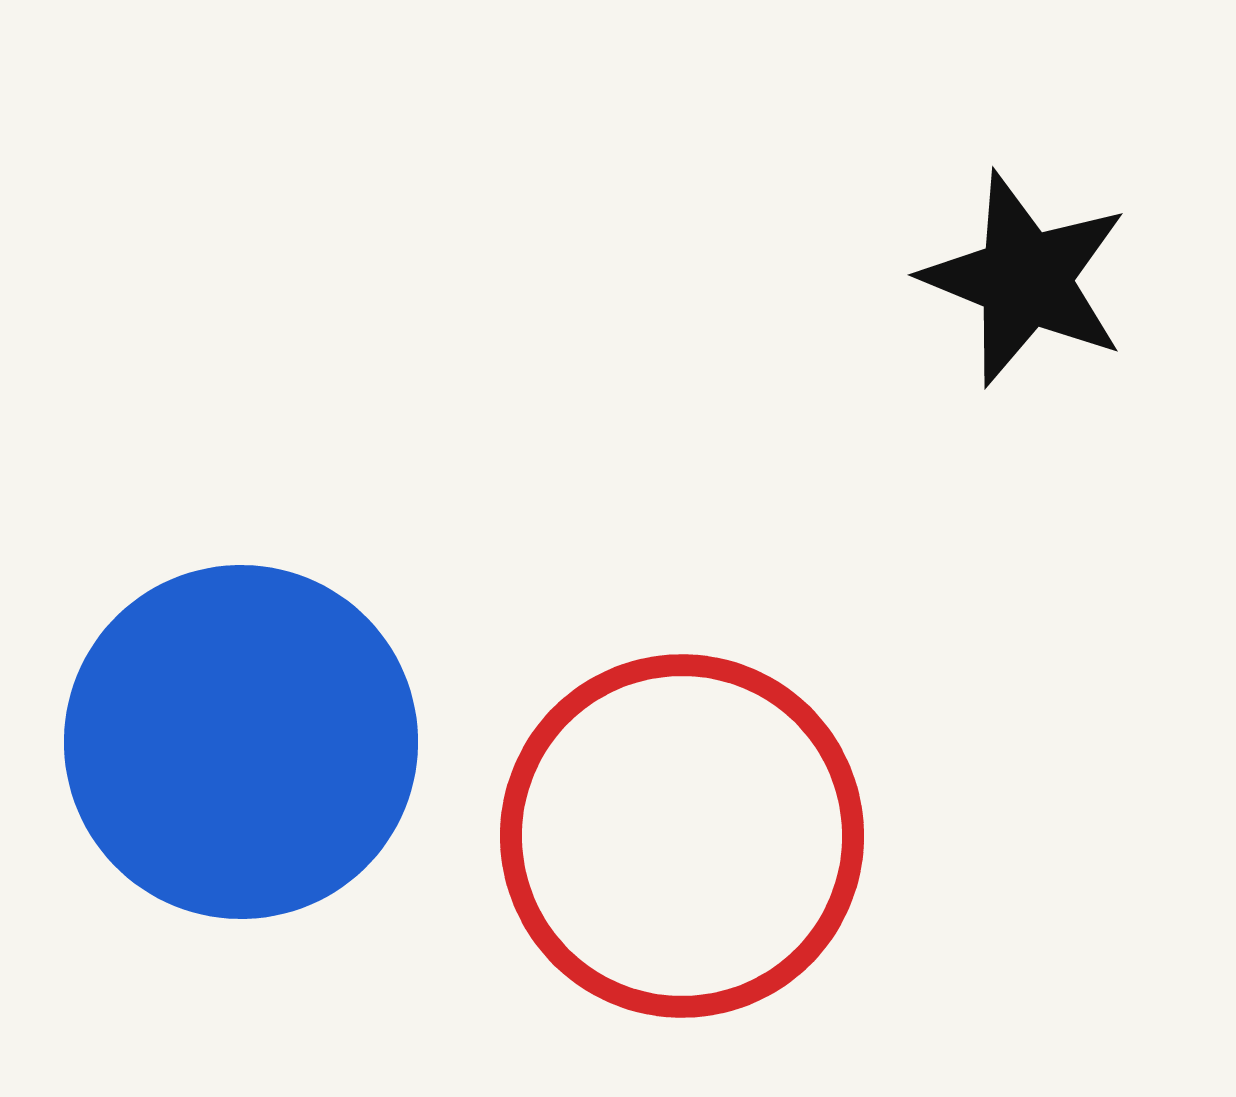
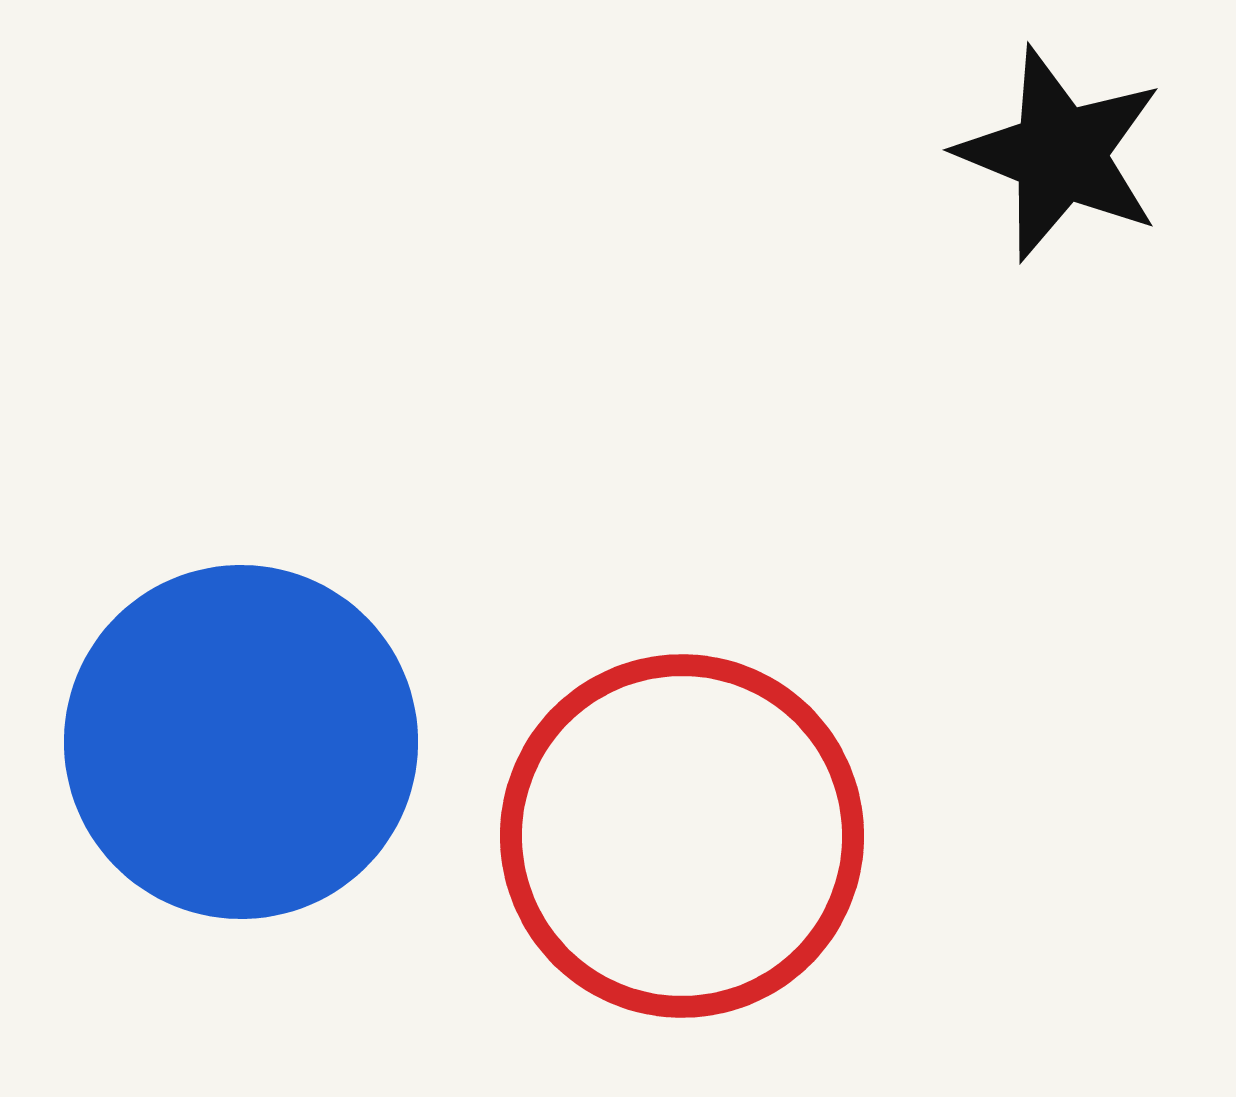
black star: moved 35 px right, 125 px up
